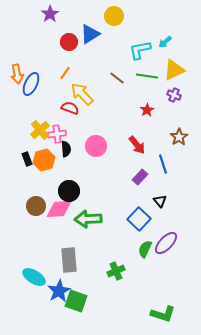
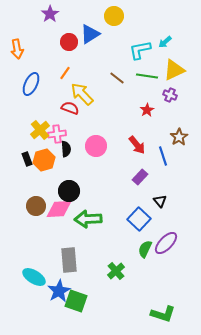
orange arrow: moved 25 px up
purple cross: moved 4 px left
blue line: moved 8 px up
green cross: rotated 18 degrees counterclockwise
